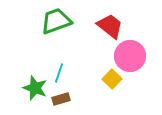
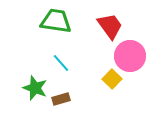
green trapezoid: rotated 28 degrees clockwise
red trapezoid: rotated 16 degrees clockwise
cyan line: moved 2 px right, 10 px up; rotated 60 degrees counterclockwise
